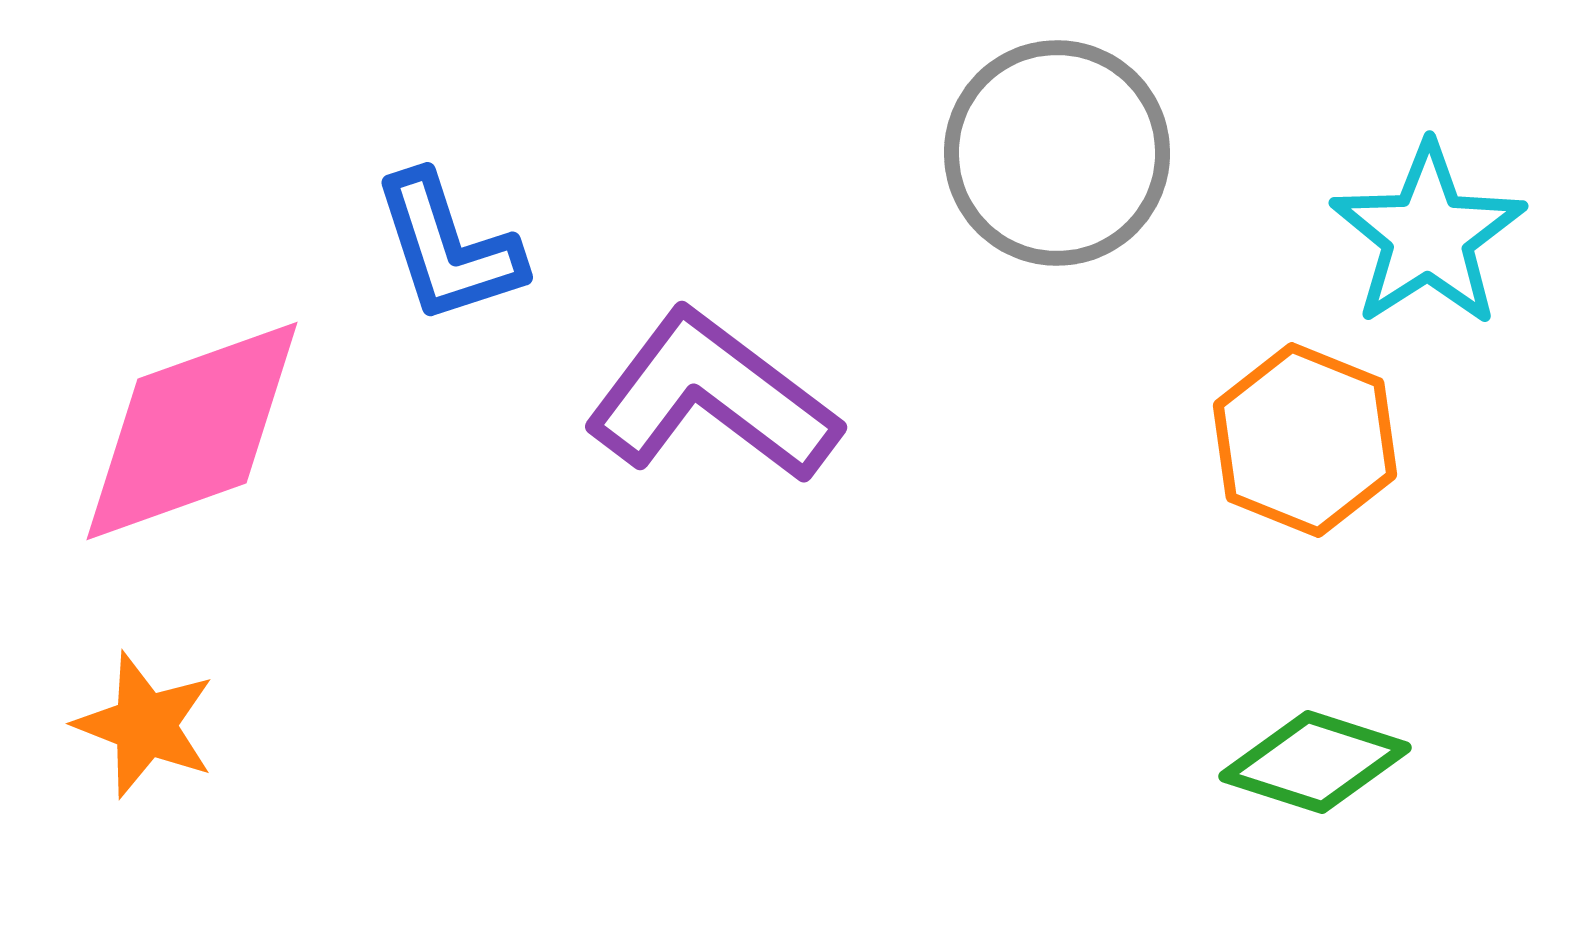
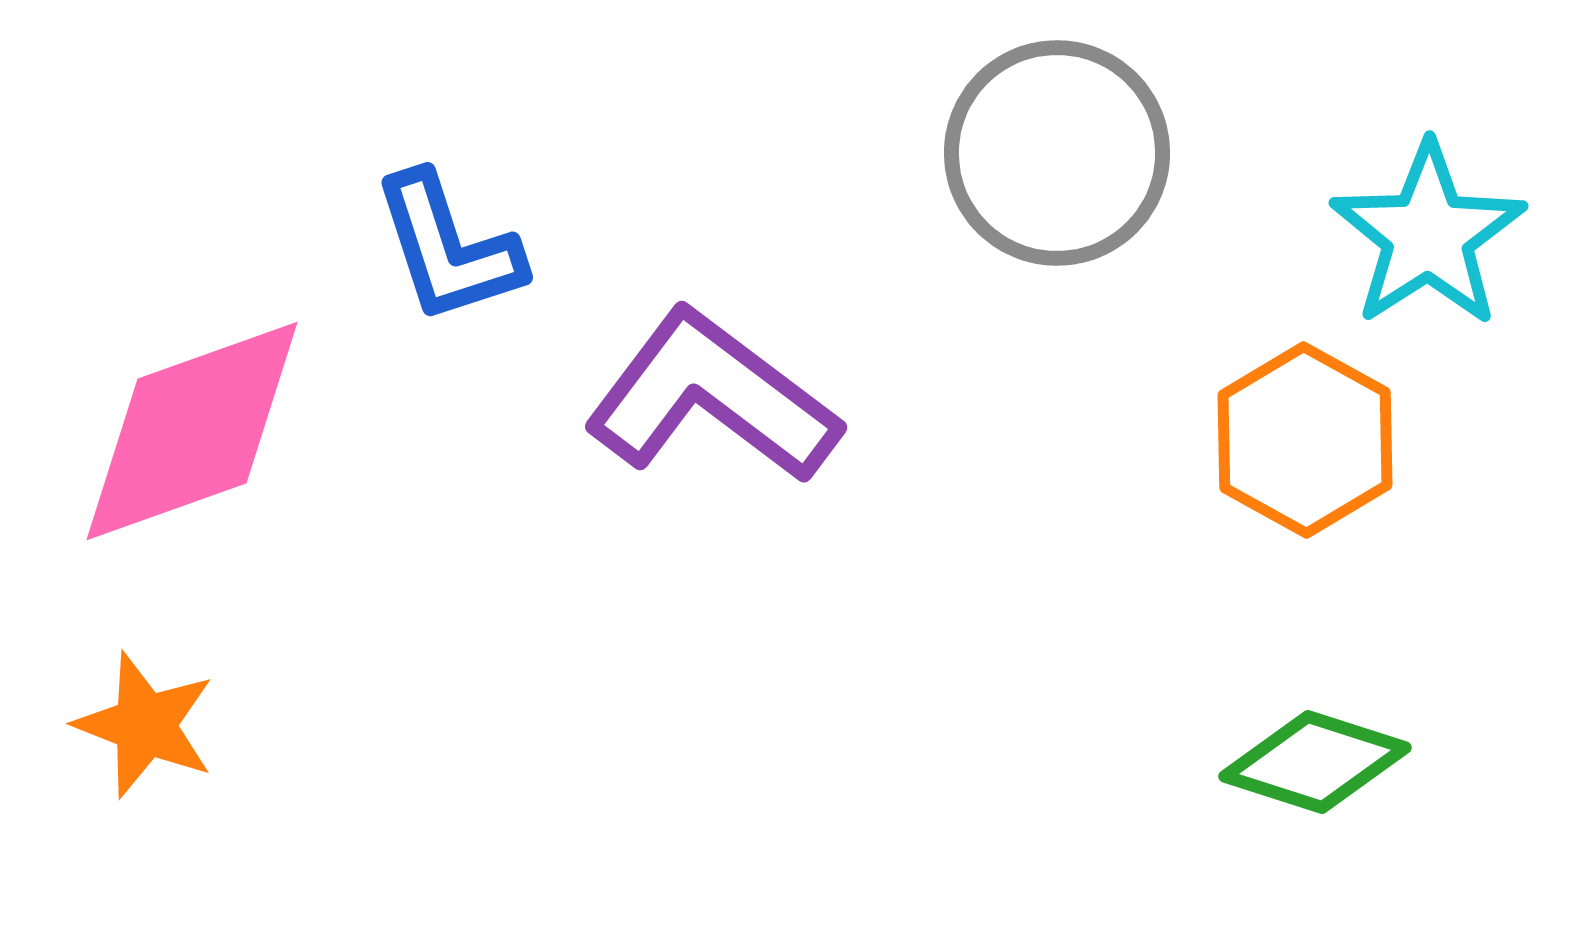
orange hexagon: rotated 7 degrees clockwise
